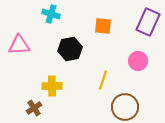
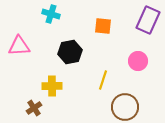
purple rectangle: moved 2 px up
pink triangle: moved 1 px down
black hexagon: moved 3 px down
